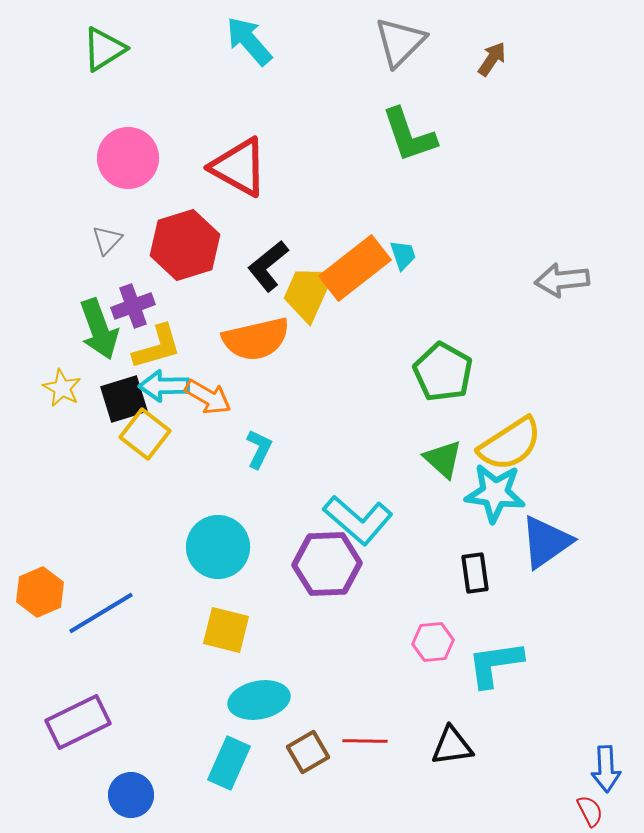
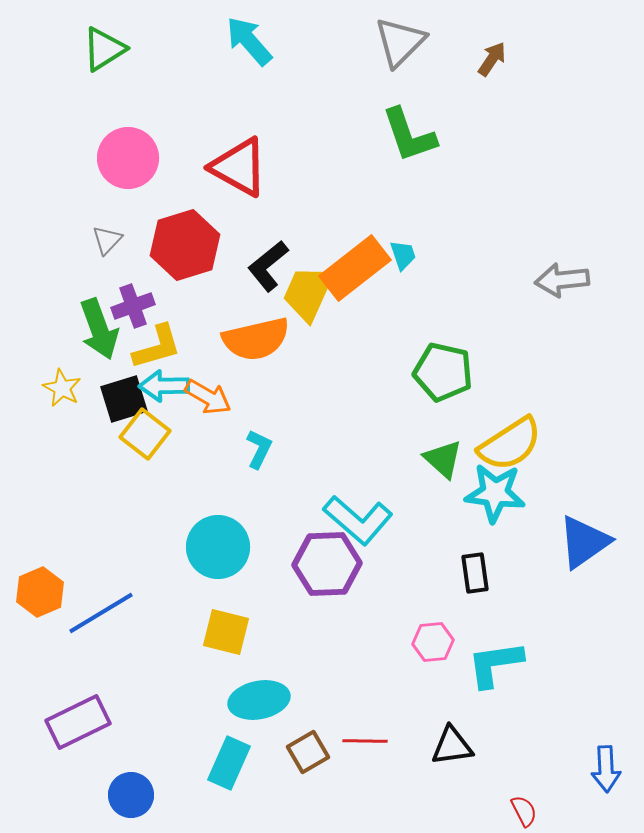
green pentagon at (443, 372): rotated 16 degrees counterclockwise
blue triangle at (546, 542): moved 38 px right
yellow square at (226, 630): moved 2 px down
red semicircle at (590, 811): moved 66 px left
